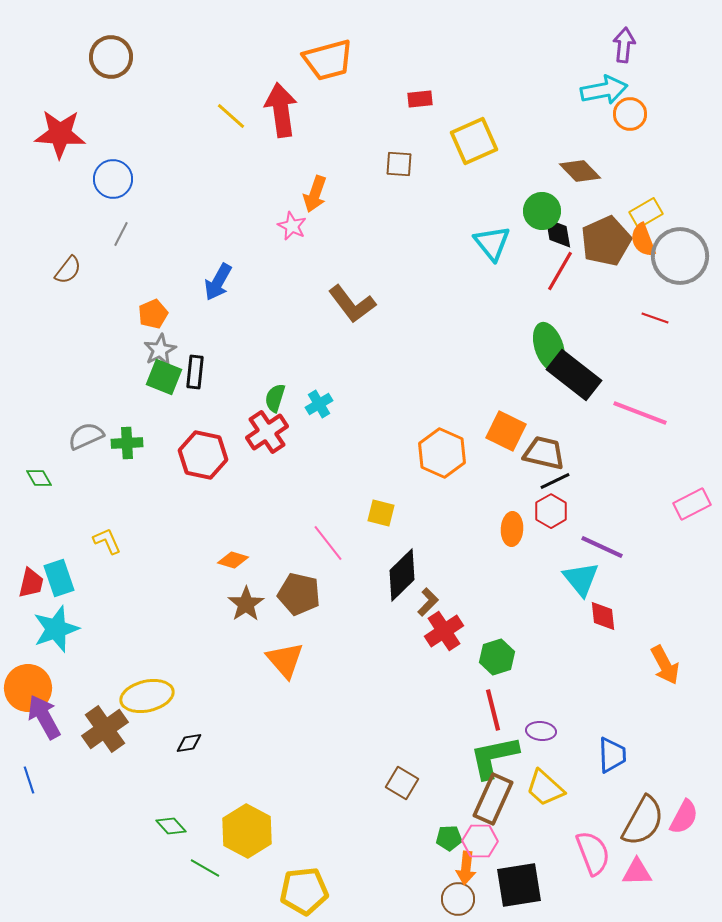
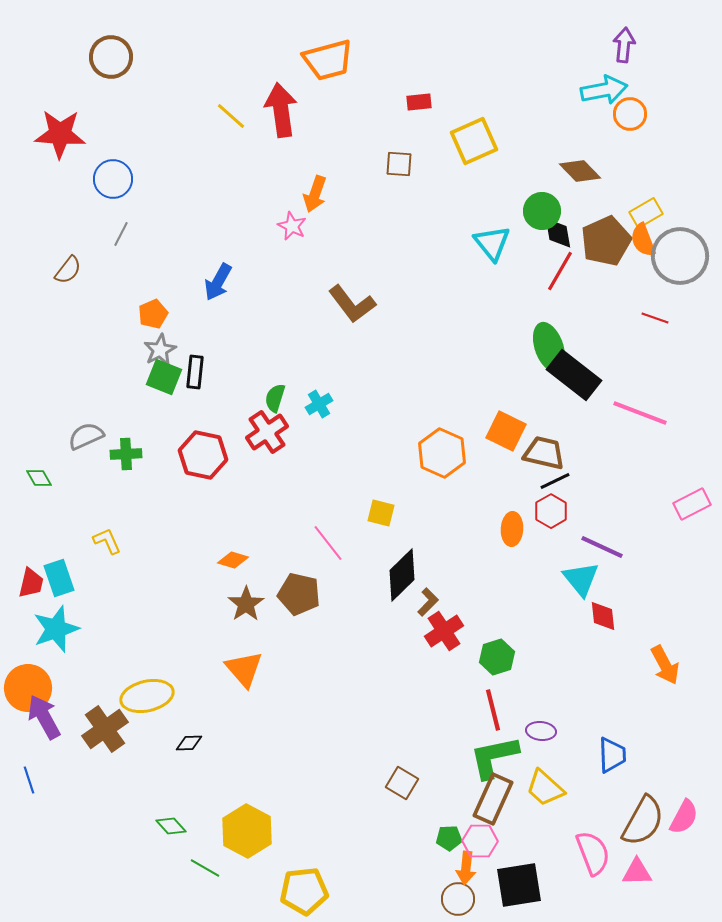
red rectangle at (420, 99): moved 1 px left, 3 px down
green cross at (127, 443): moved 1 px left, 11 px down
orange triangle at (285, 660): moved 41 px left, 9 px down
black diamond at (189, 743): rotated 8 degrees clockwise
